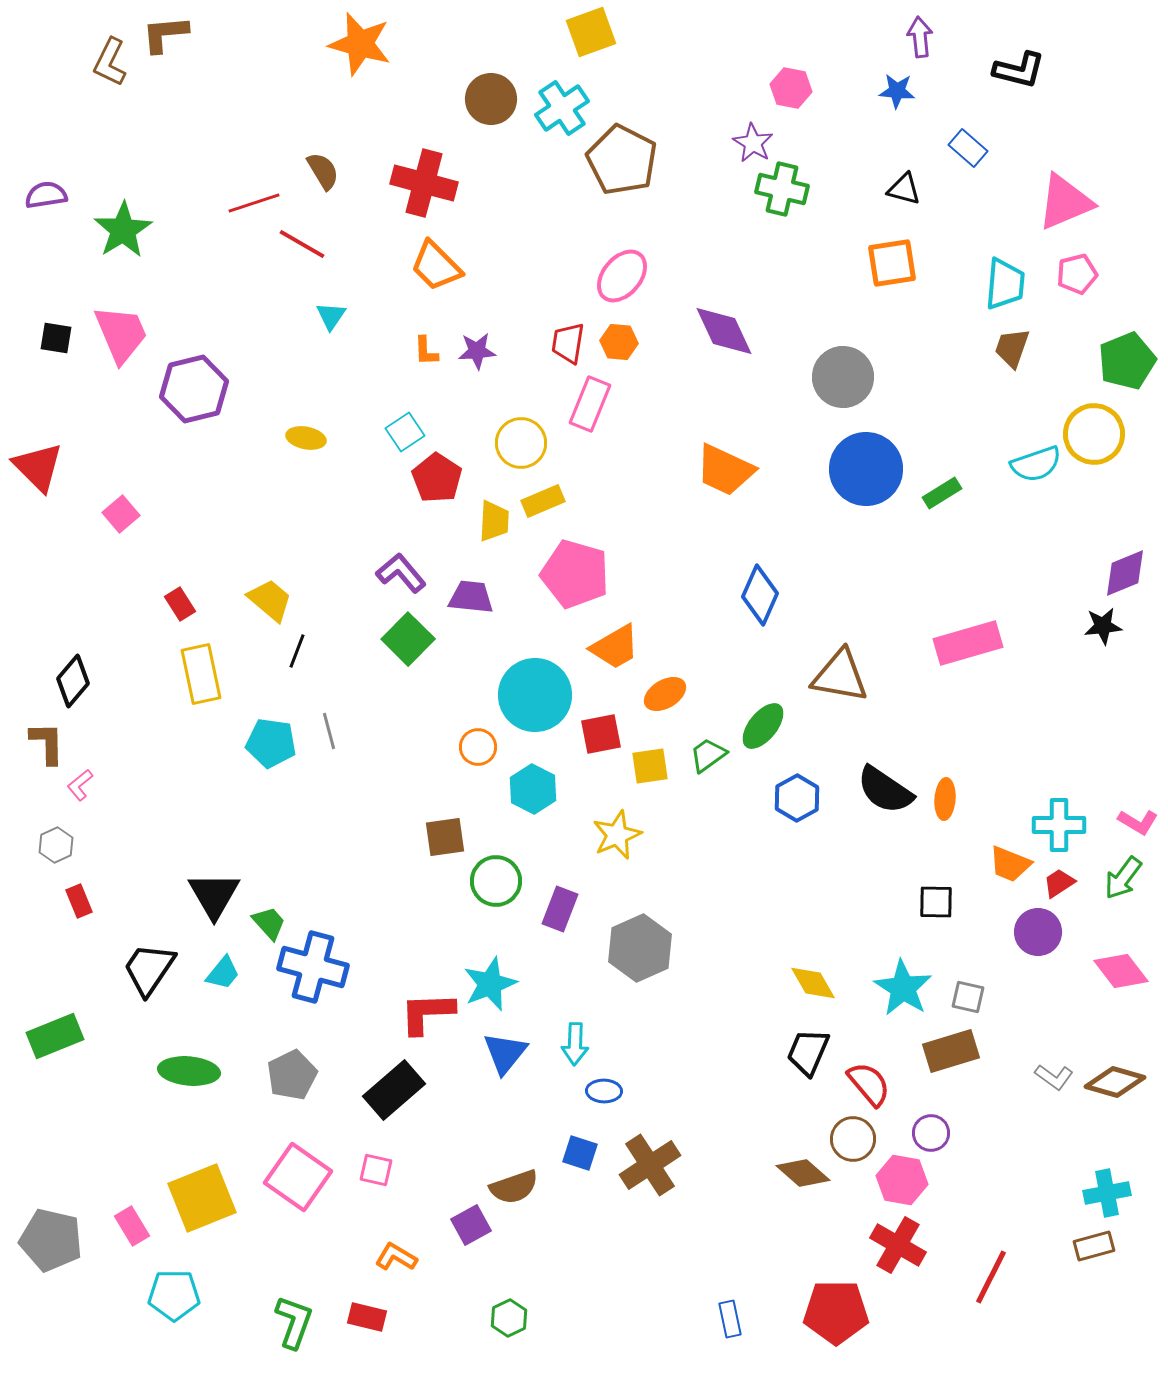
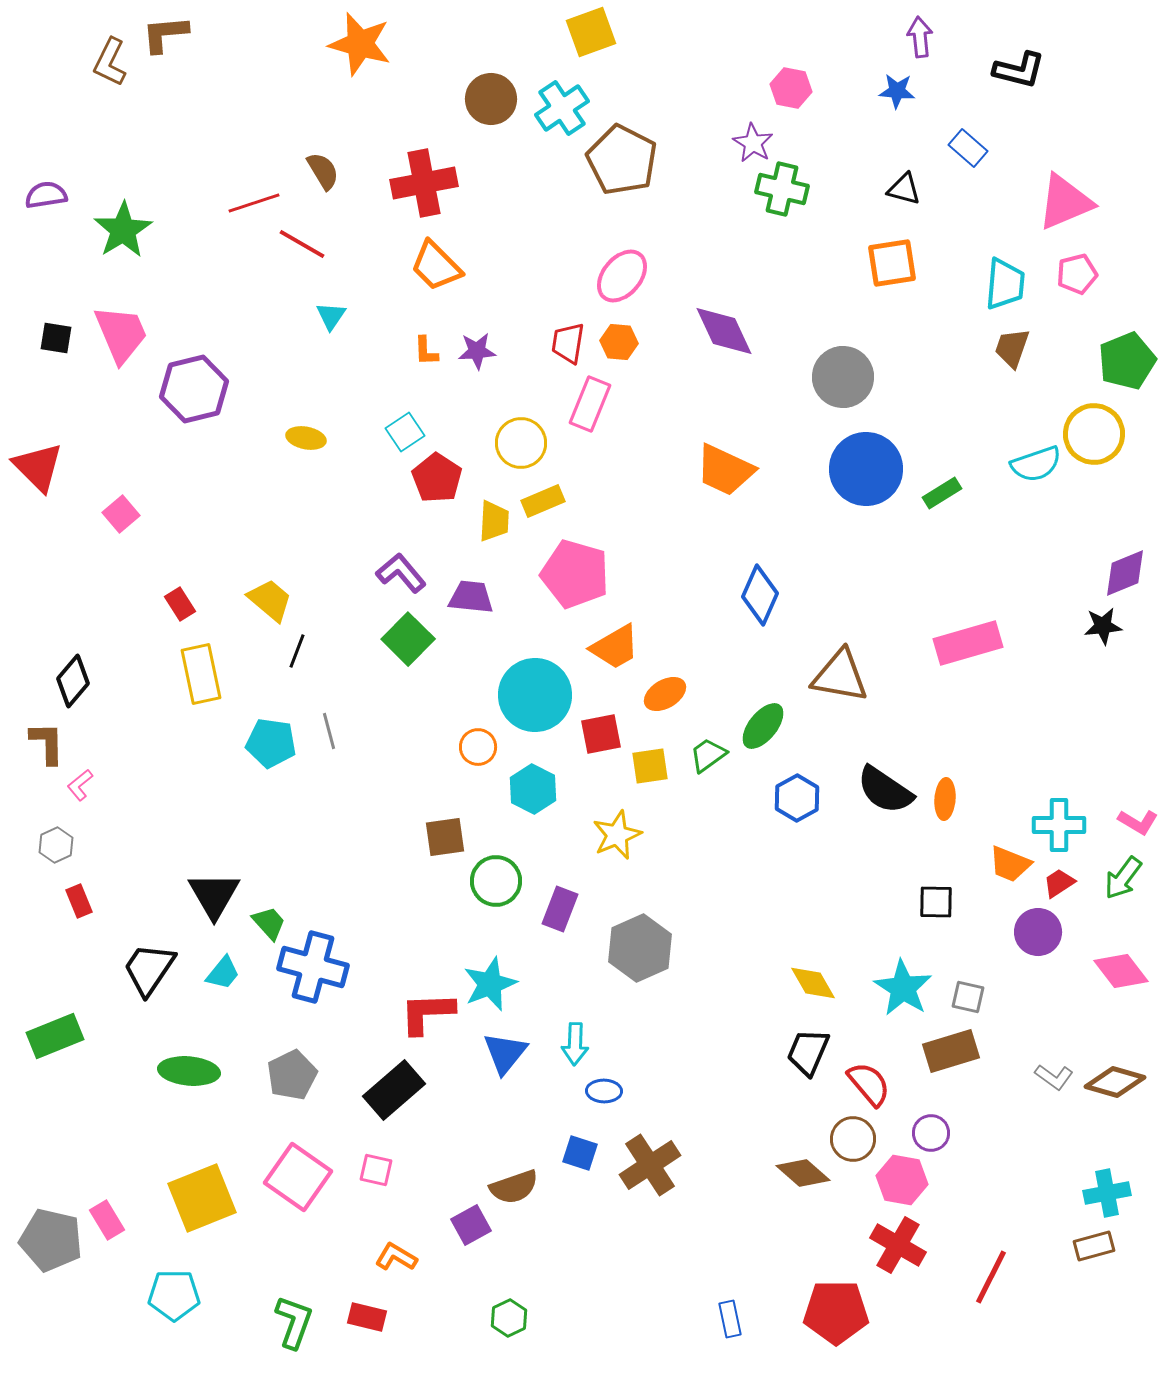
red cross at (424, 183): rotated 26 degrees counterclockwise
pink rectangle at (132, 1226): moved 25 px left, 6 px up
